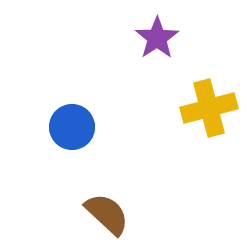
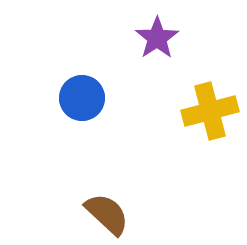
yellow cross: moved 1 px right, 3 px down
blue circle: moved 10 px right, 29 px up
